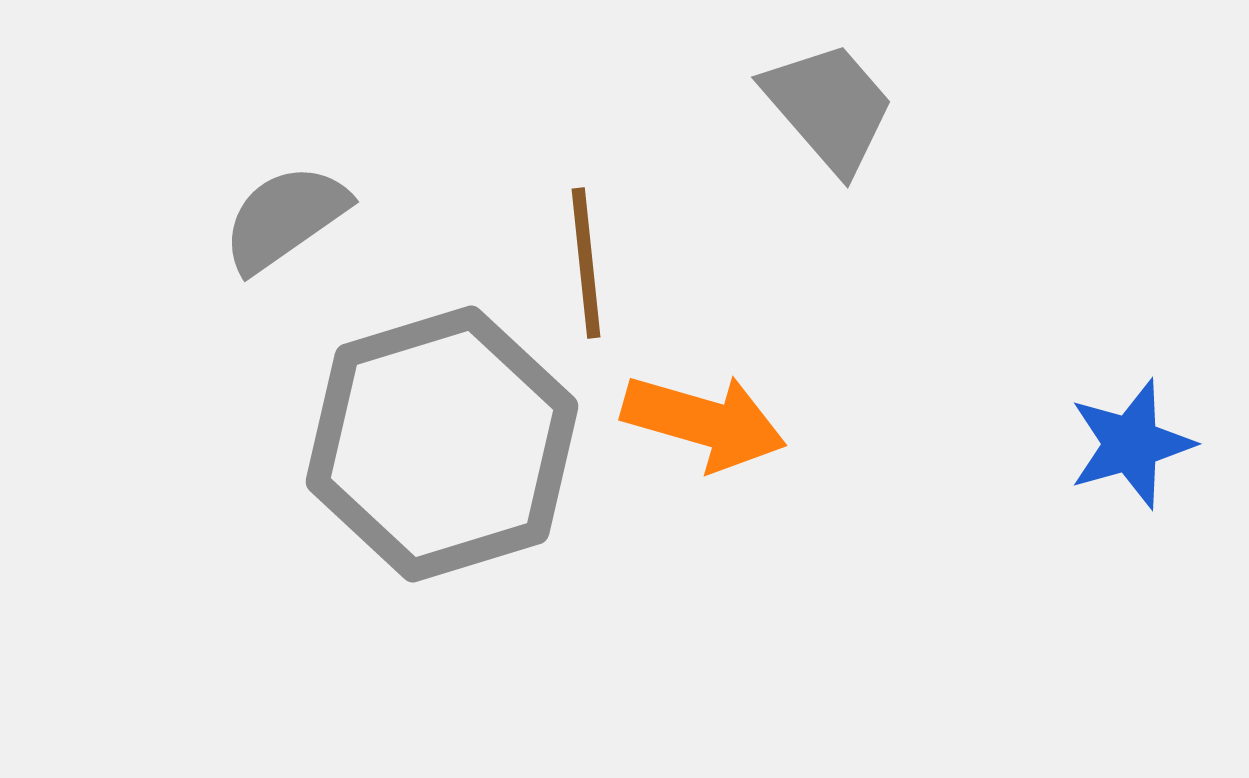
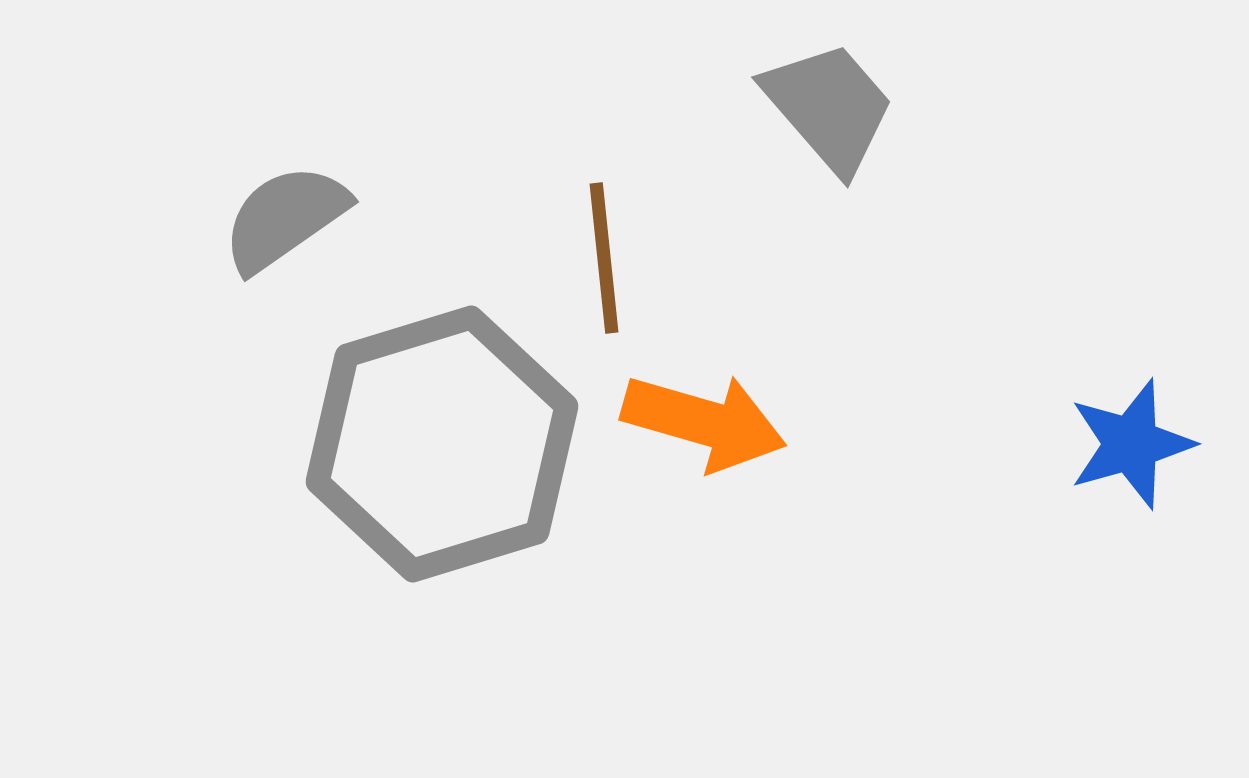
brown line: moved 18 px right, 5 px up
